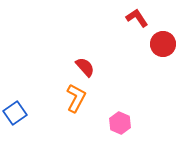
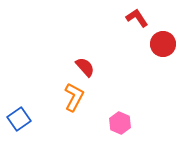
orange L-shape: moved 2 px left, 1 px up
blue square: moved 4 px right, 6 px down
